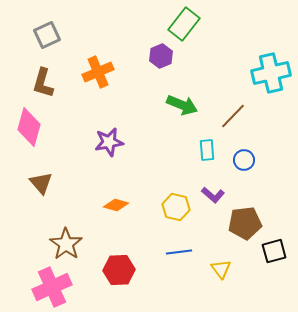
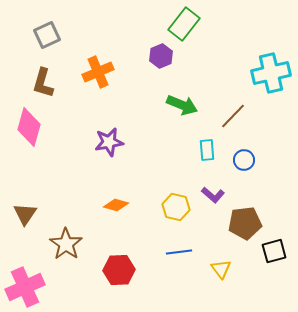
brown triangle: moved 16 px left, 31 px down; rotated 15 degrees clockwise
pink cross: moved 27 px left
